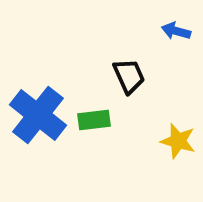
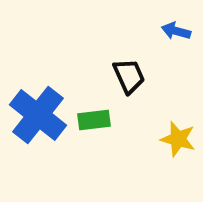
yellow star: moved 2 px up
